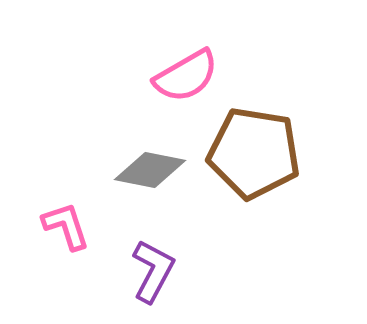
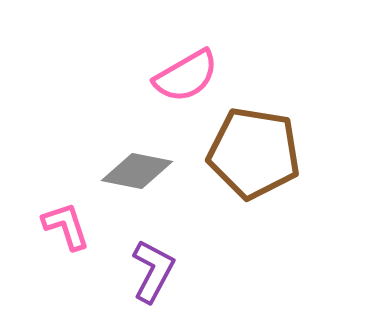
gray diamond: moved 13 px left, 1 px down
